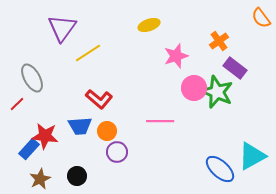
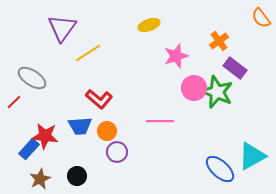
gray ellipse: rotated 28 degrees counterclockwise
red line: moved 3 px left, 2 px up
